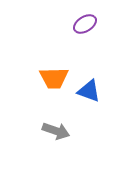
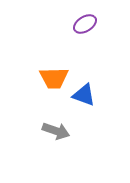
blue triangle: moved 5 px left, 4 px down
